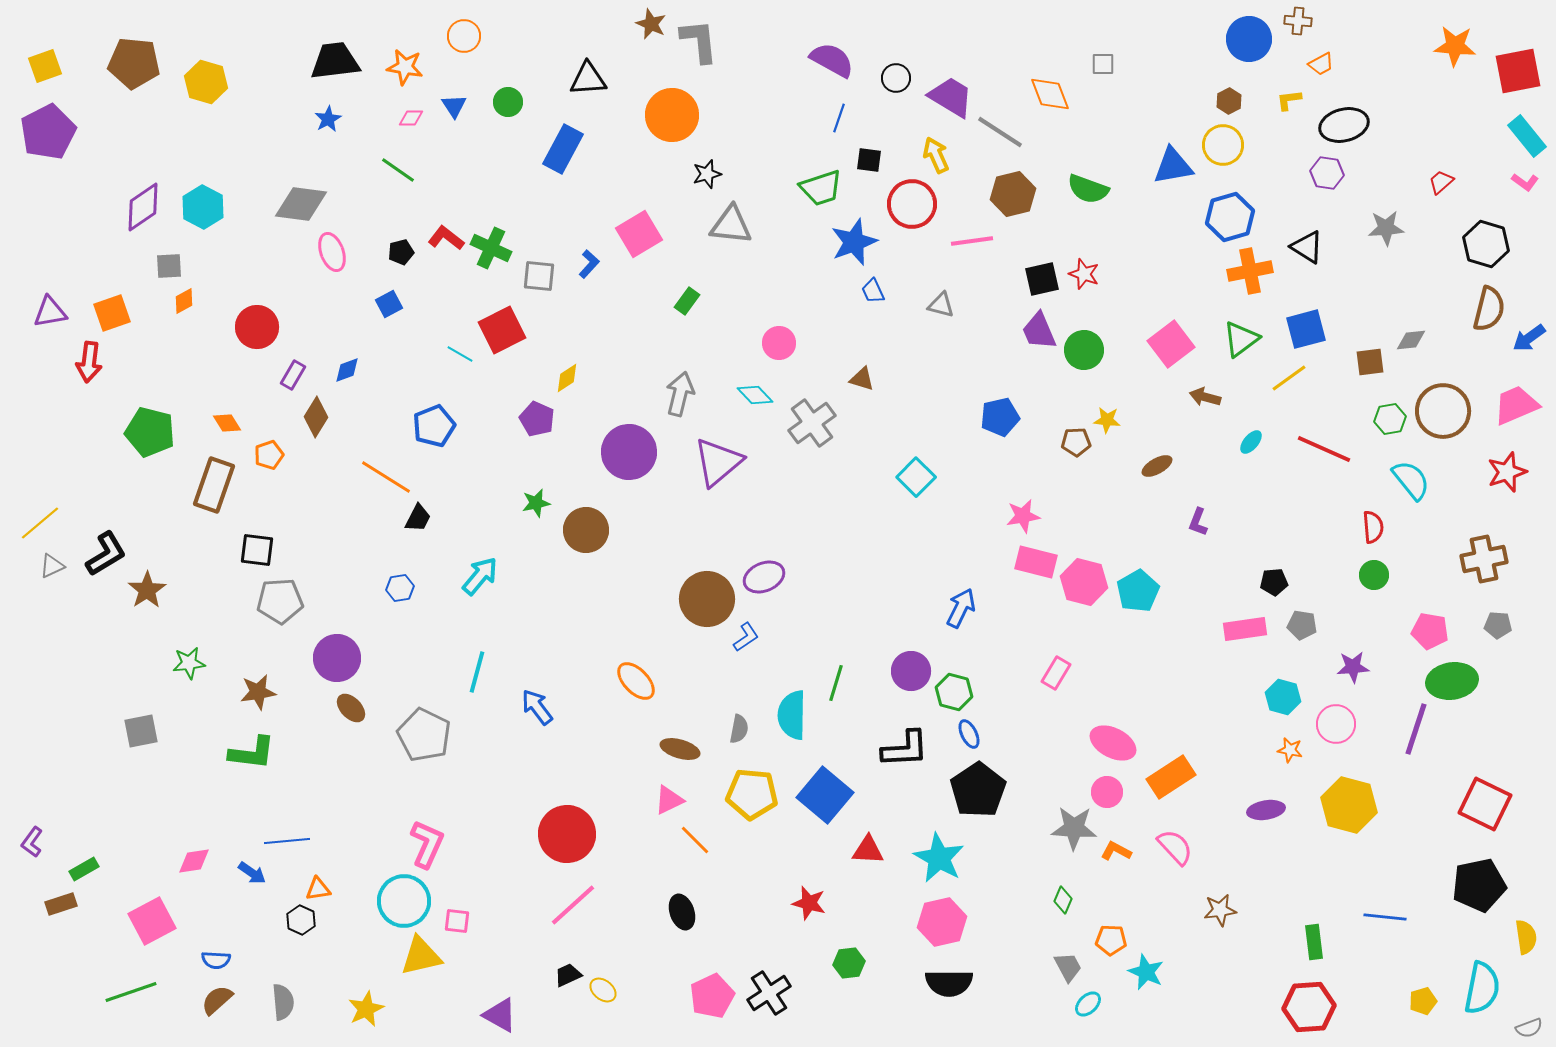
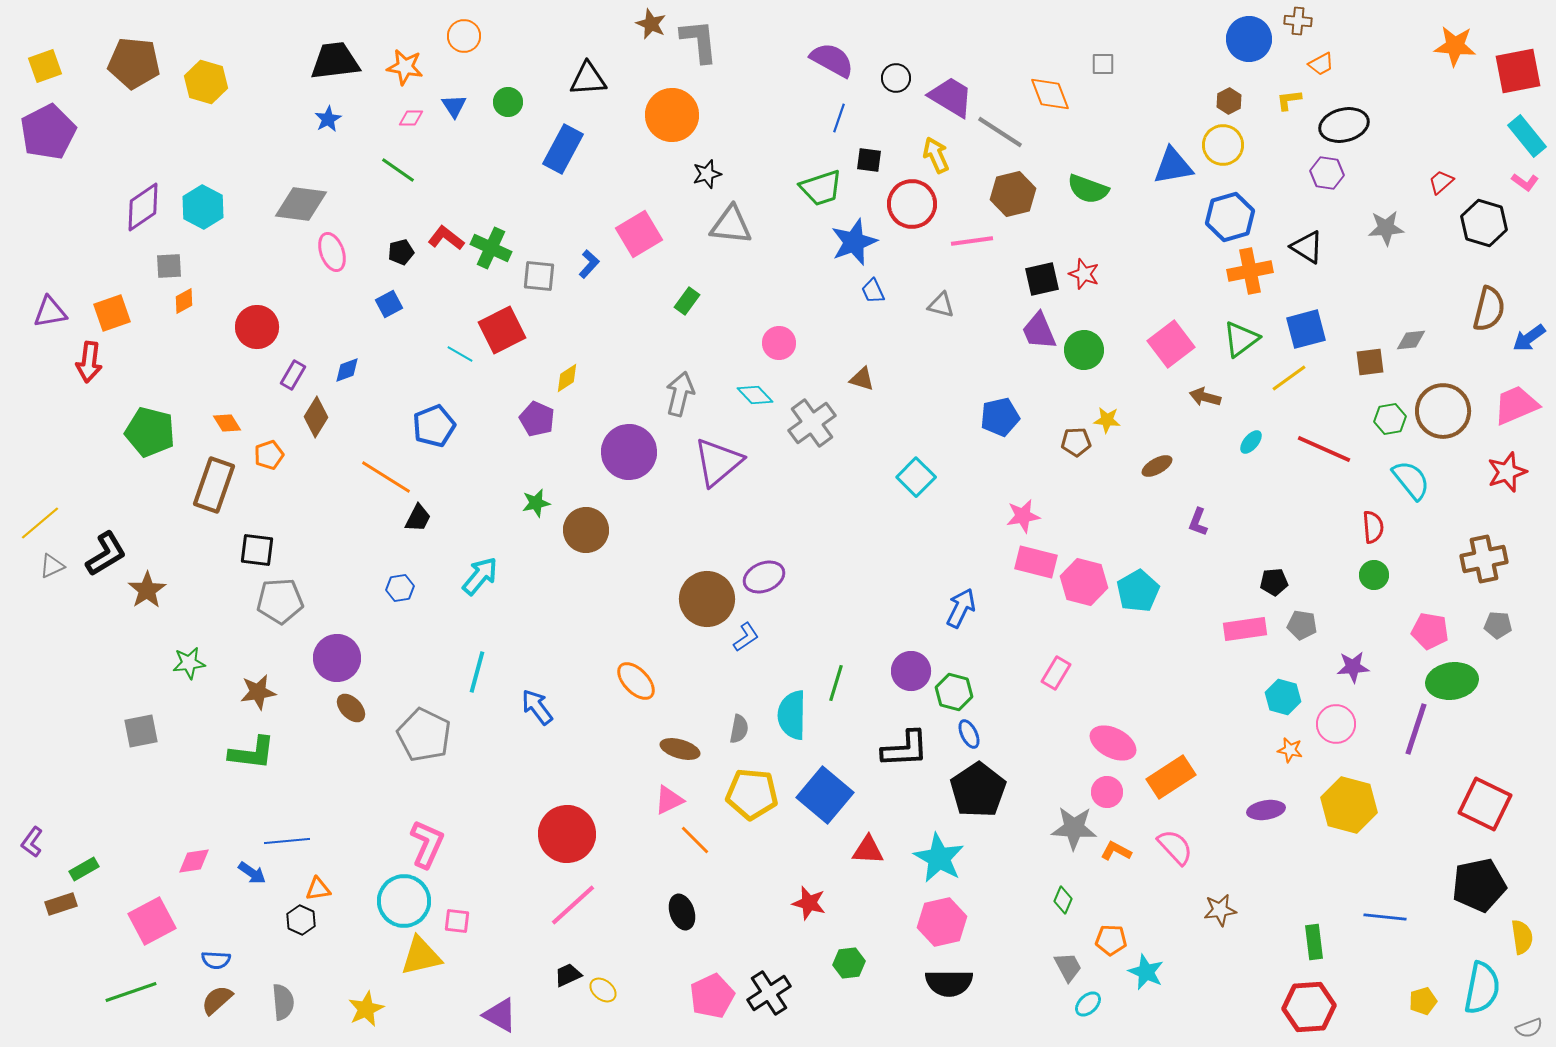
black hexagon at (1486, 244): moved 2 px left, 21 px up
yellow semicircle at (1526, 937): moved 4 px left
